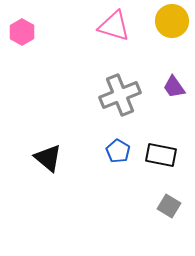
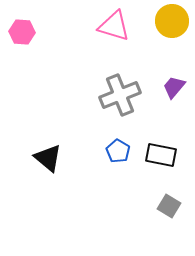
pink hexagon: rotated 25 degrees counterclockwise
purple trapezoid: rotated 75 degrees clockwise
